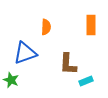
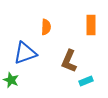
brown L-shape: moved 1 px right, 3 px up; rotated 20 degrees clockwise
